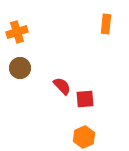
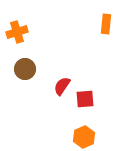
brown circle: moved 5 px right, 1 px down
red semicircle: rotated 102 degrees counterclockwise
